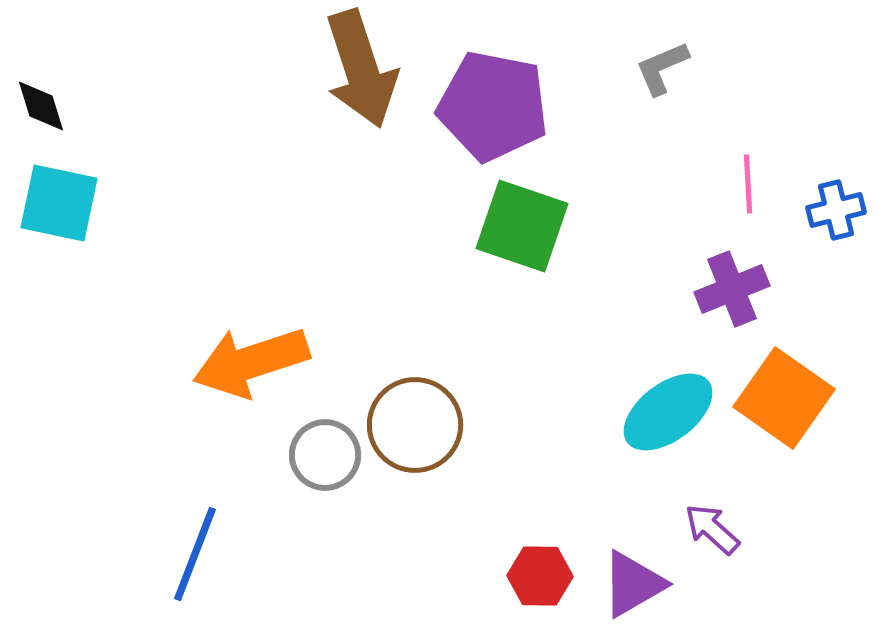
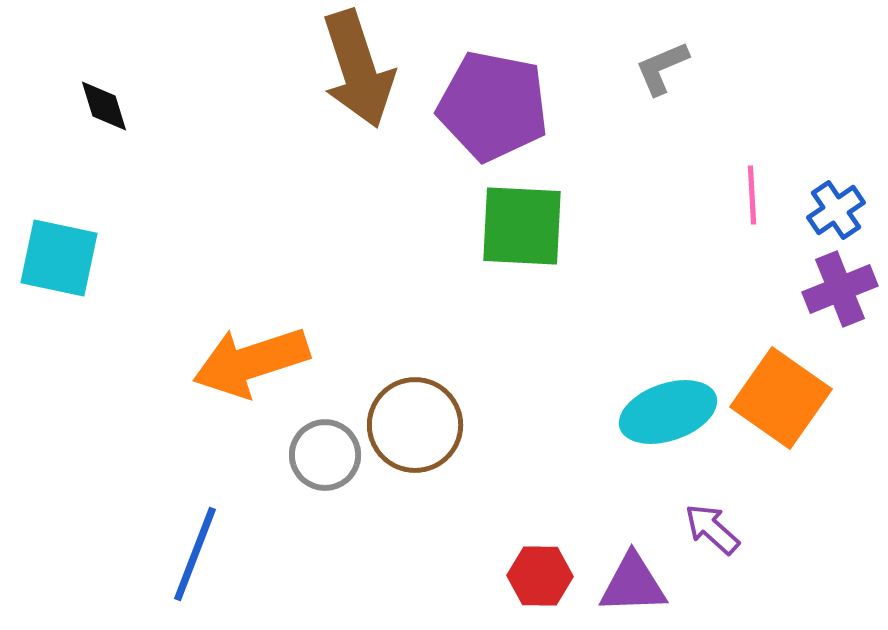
brown arrow: moved 3 px left
black diamond: moved 63 px right
pink line: moved 4 px right, 11 px down
cyan square: moved 55 px down
blue cross: rotated 20 degrees counterclockwise
green square: rotated 16 degrees counterclockwise
purple cross: moved 108 px right
orange square: moved 3 px left
cyan ellipse: rotated 18 degrees clockwise
purple triangle: rotated 28 degrees clockwise
